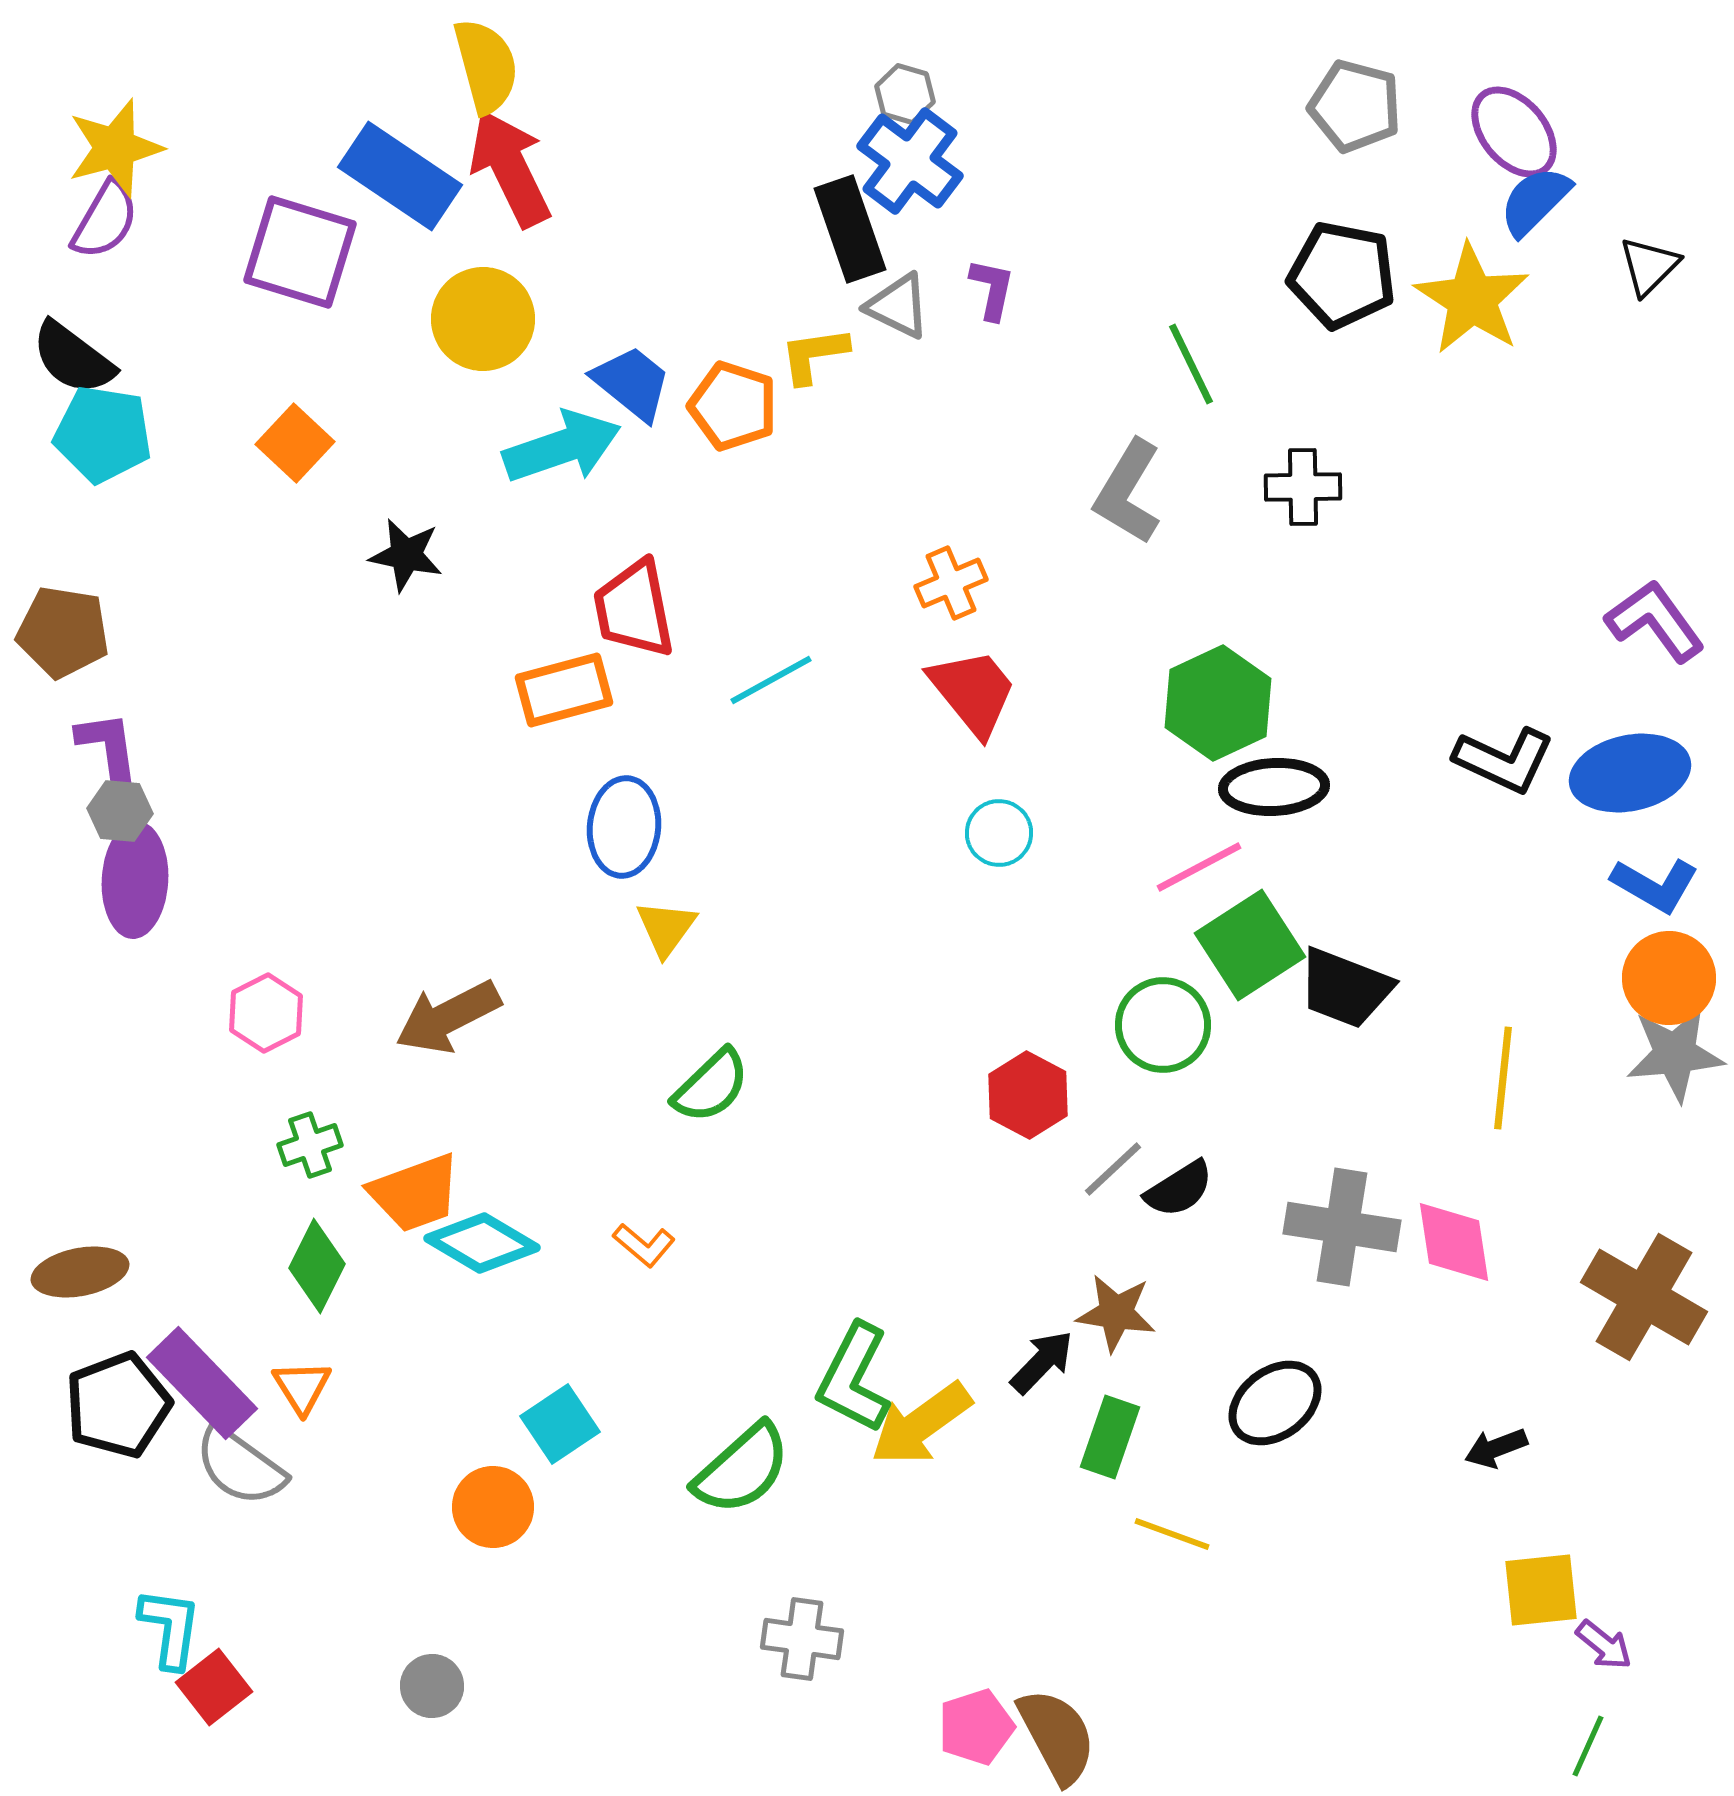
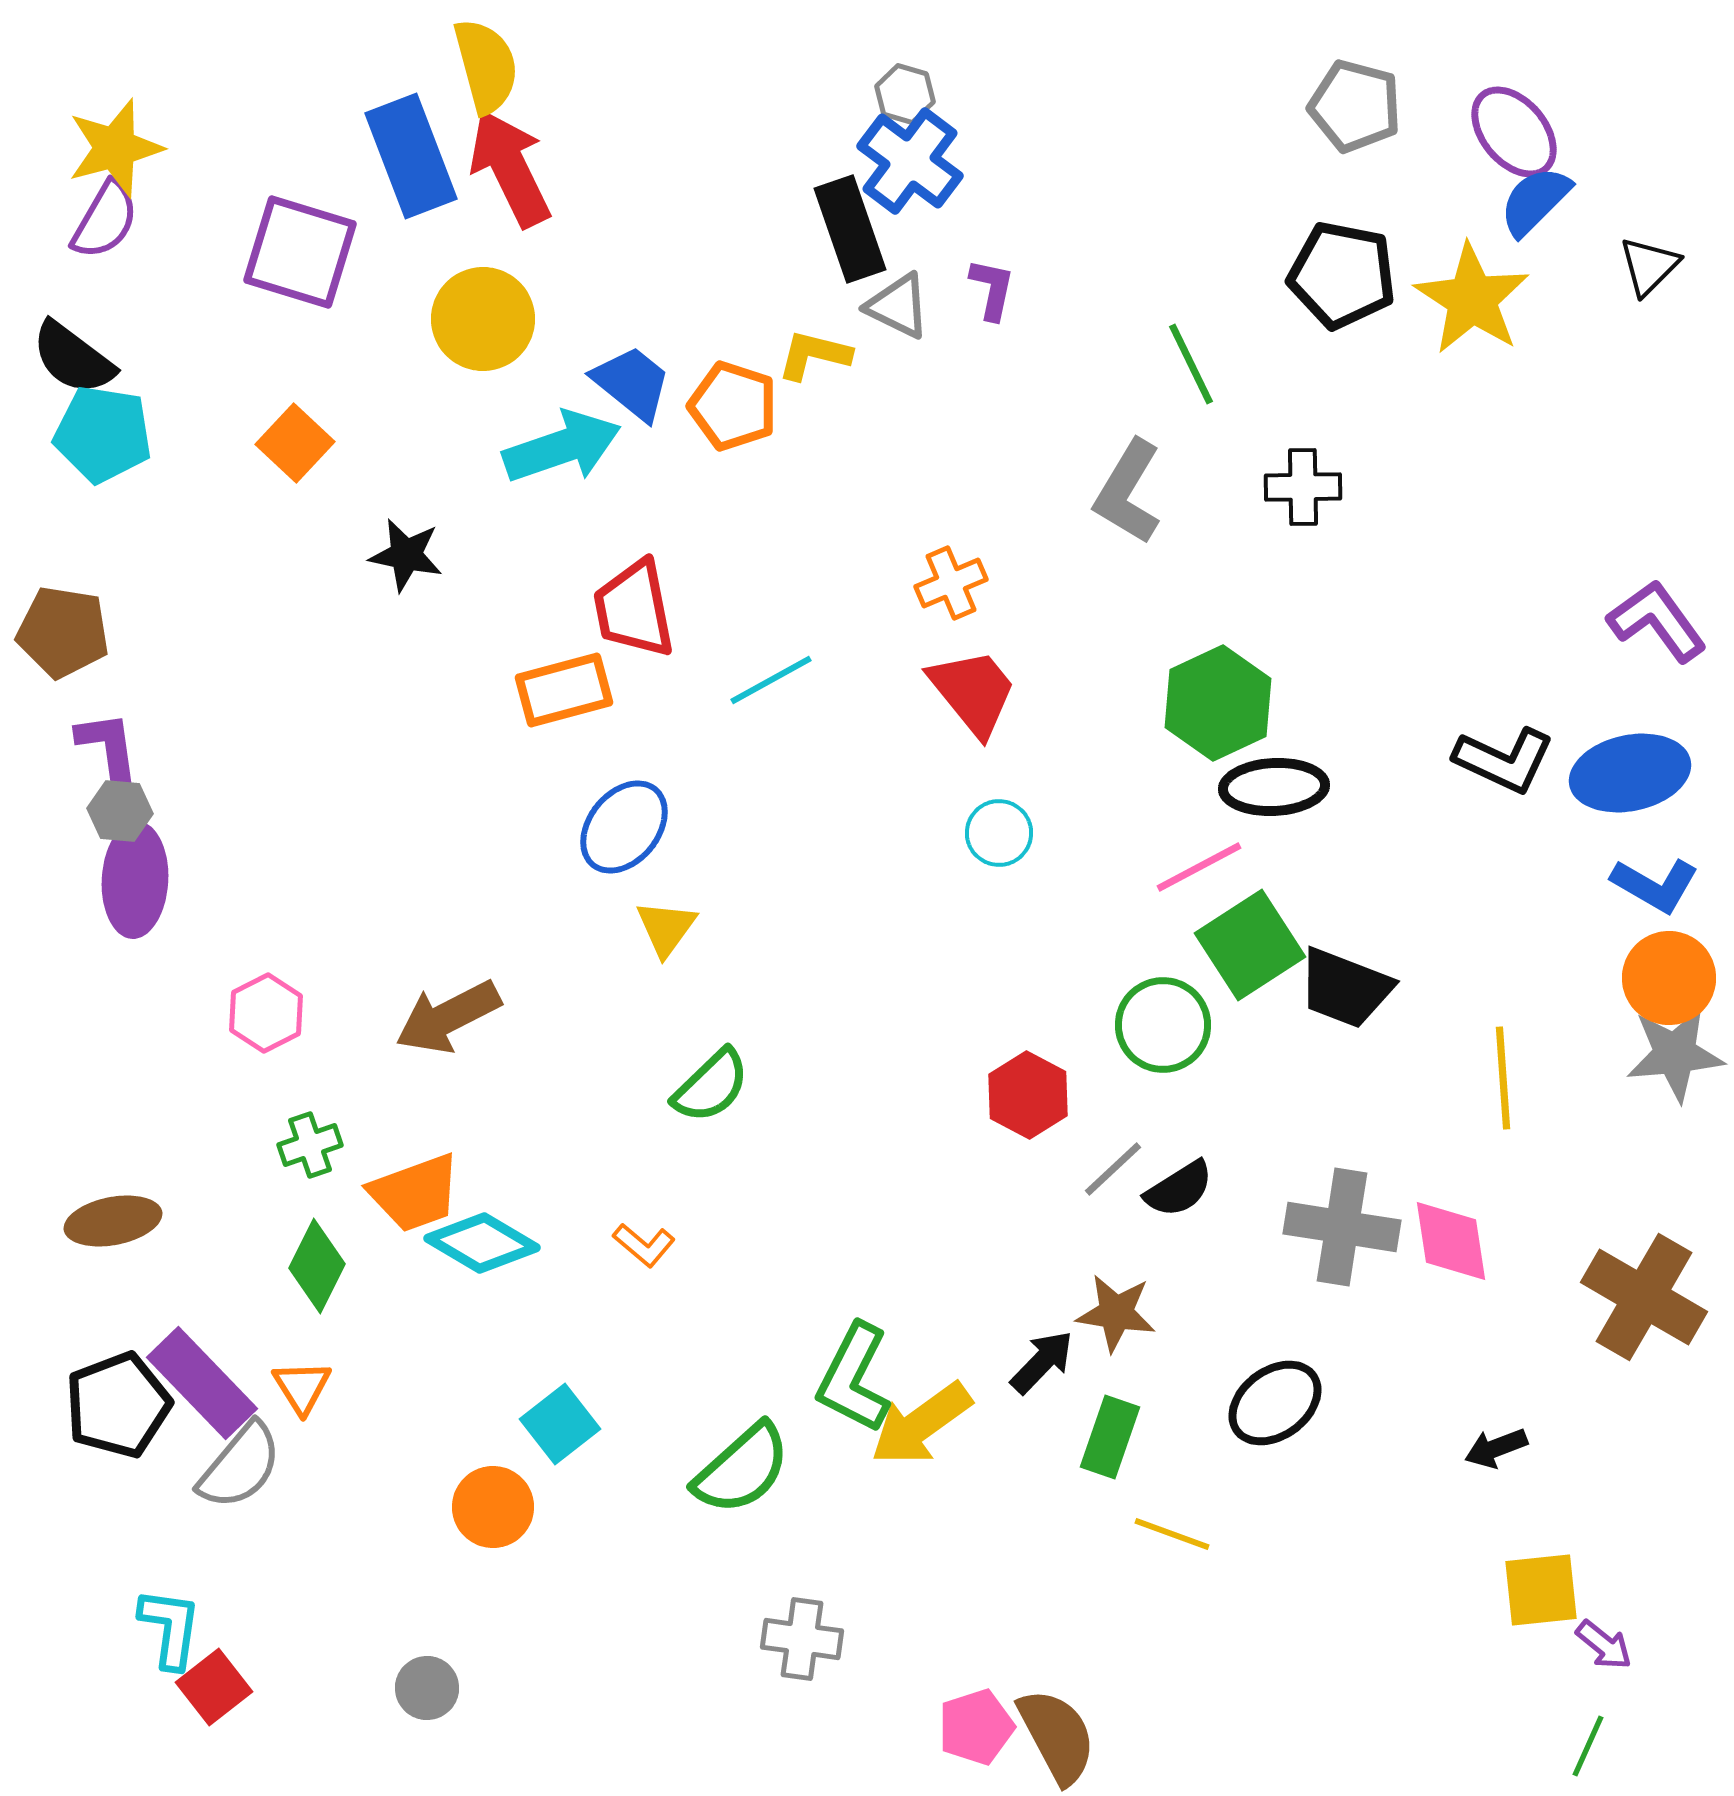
blue rectangle at (400, 176): moved 11 px right, 20 px up; rotated 35 degrees clockwise
yellow L-shape at (814, 355): rotated 22 degrees clockwise
purple L-shape at (1655, 621): moved 2 px right
blue ellipse at (624, 827): rotated 34 degrees clockwise
yellow line at (1503, 1078): rotated 10 degrees counterclockwise
pink diamond at (1454, 1242): moved 3 px left, 1 px up
brown ellipse at (80, 1272): moved 33 px right, 51 px up
cyan square at (560, 1424): rotated 4 degrees counterclockwise
gray semicircle at (240, 1466): rotated 86 degrees counterclockwise
gray circle at (432, 1686): moved 5 px left, 2 px down
